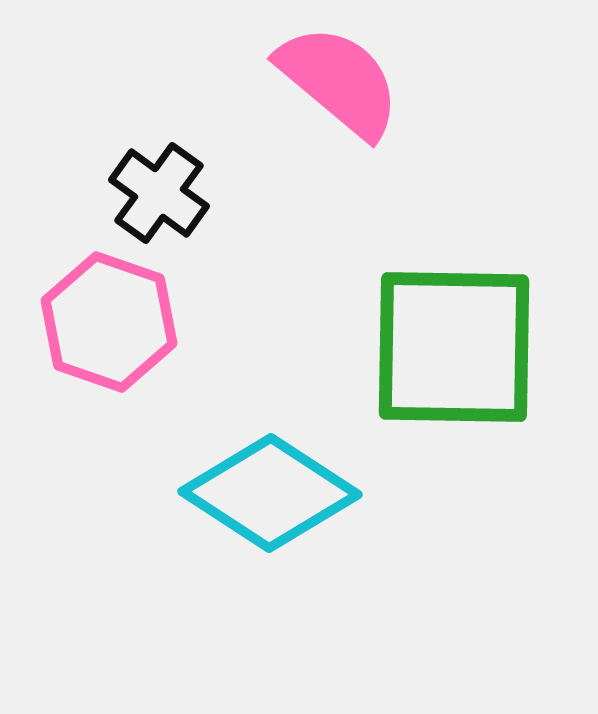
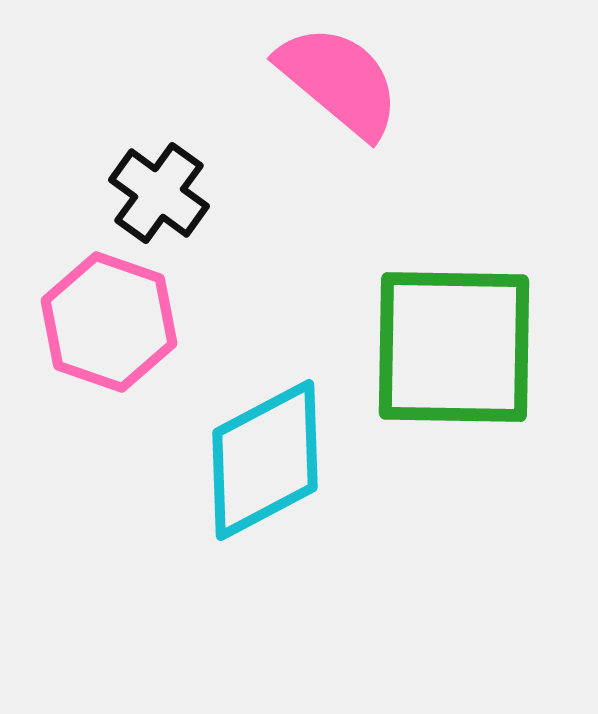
cyan diamond: moved 5 px left, 33 px up; rotated 61 degrees counterclockwise
